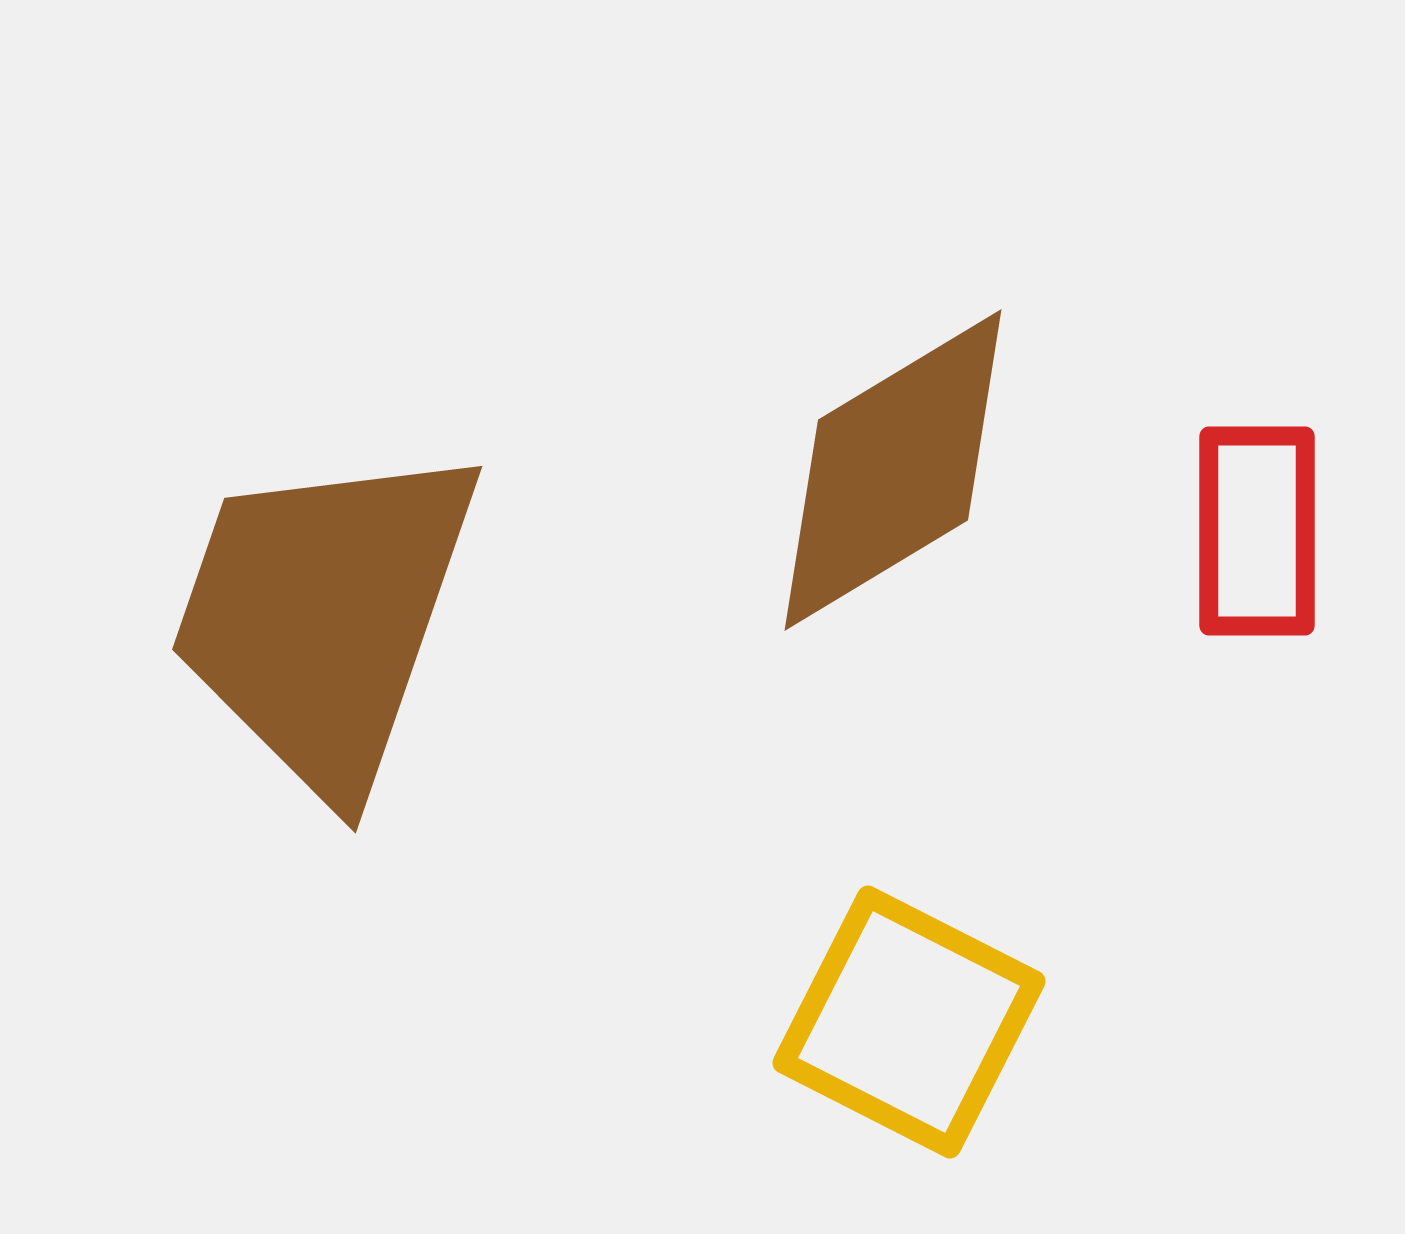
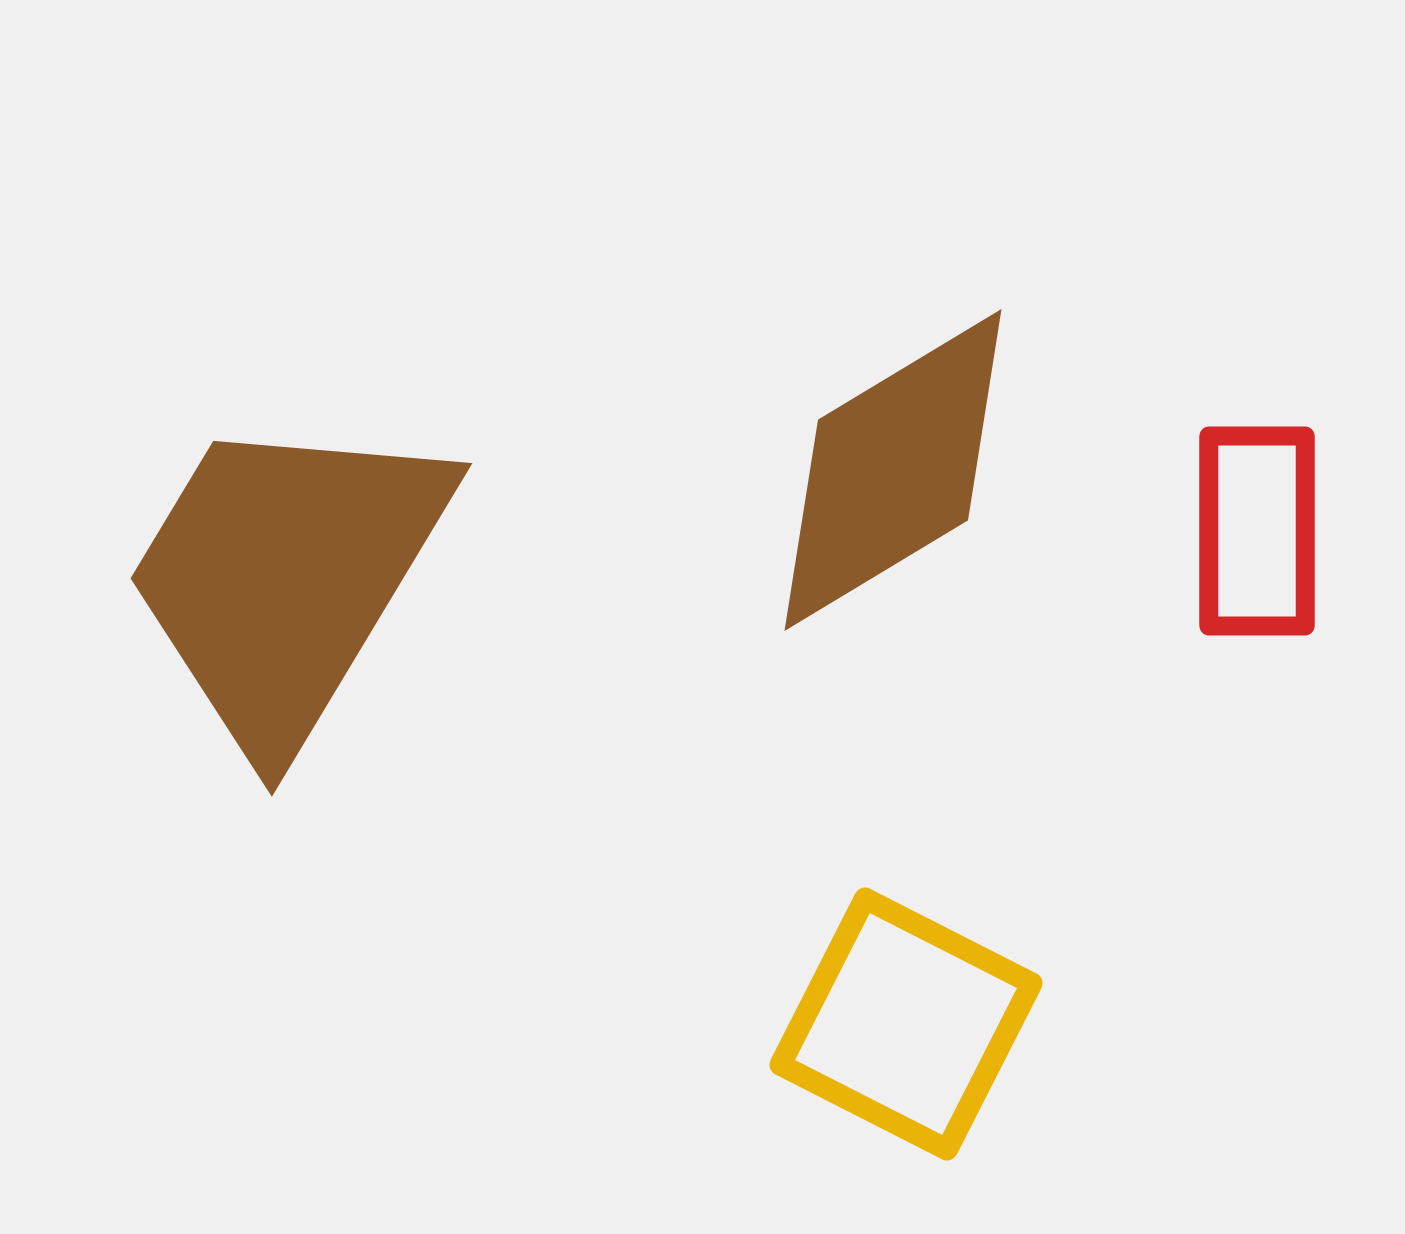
brown trapezoid: moved 38 px left, 39 px up; rotated 12 degrees clockwise
yellow square: moved 3 px left, 2 px down
